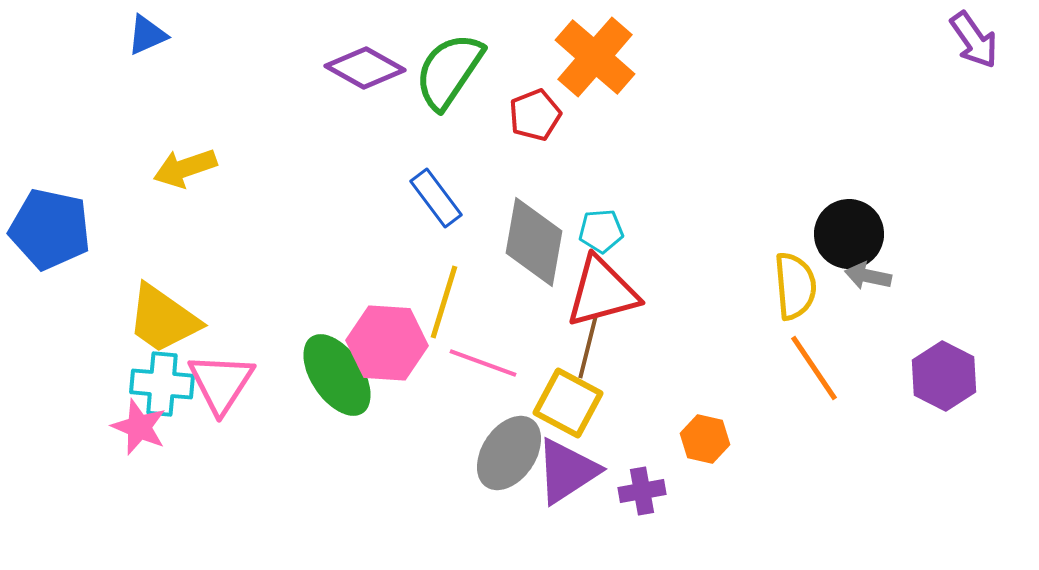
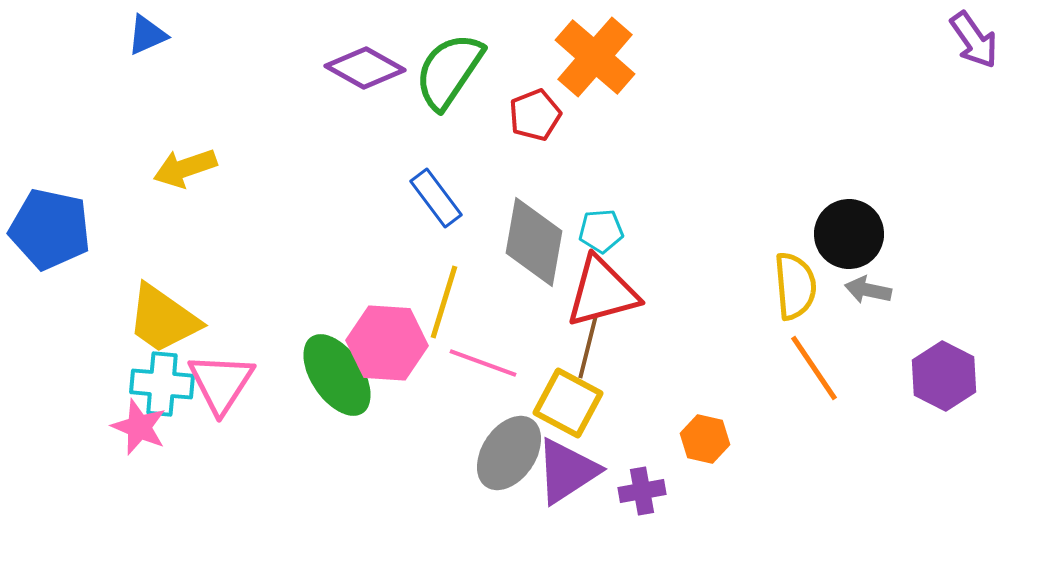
gray arrow: moved 14 px down
